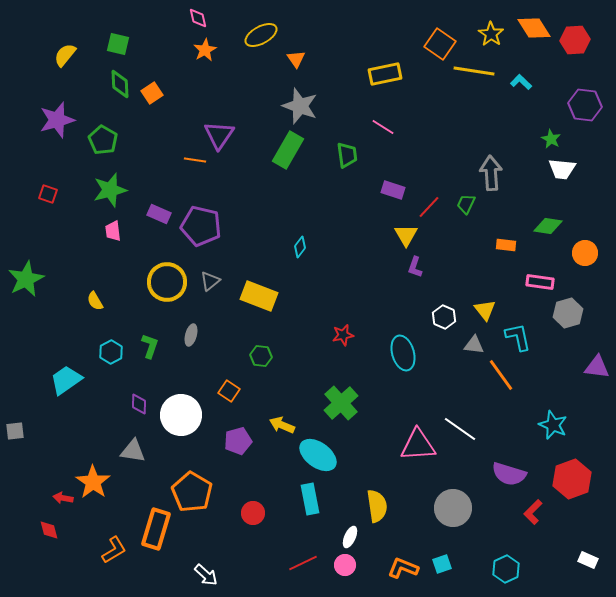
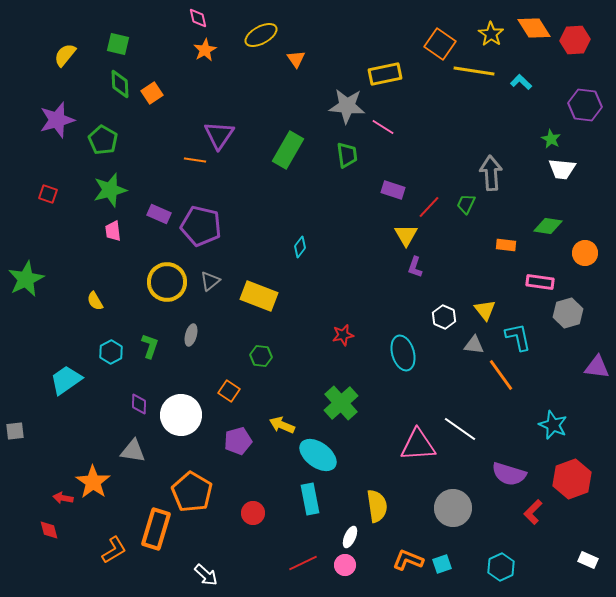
gray star at (300, 106): moved 47 px right; rotated 15 degrees counterclockwise
orange L-shape at (403, 568): moved 5 px right, 8 px up
cyan hexagon at (506, 569): moved 5 px left, 2 px up
